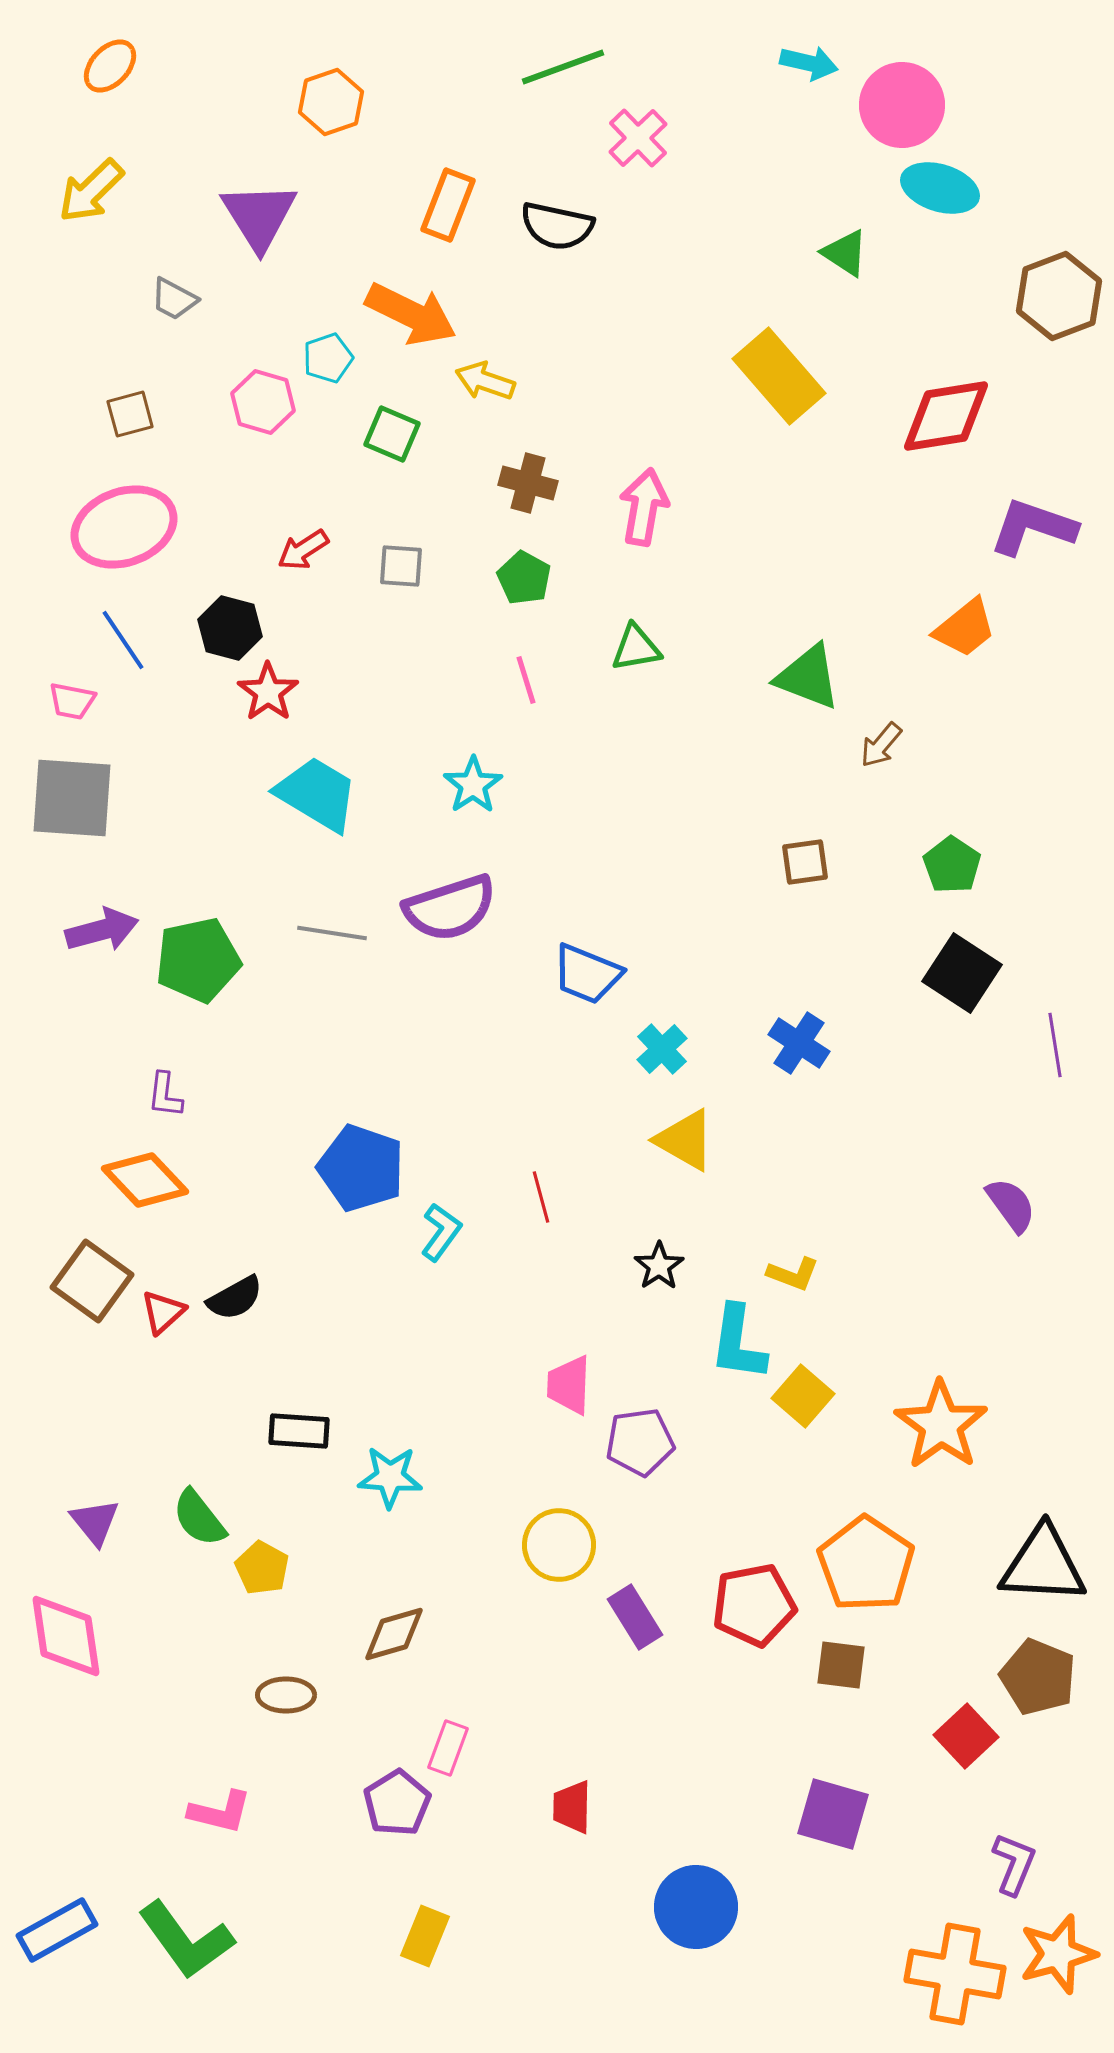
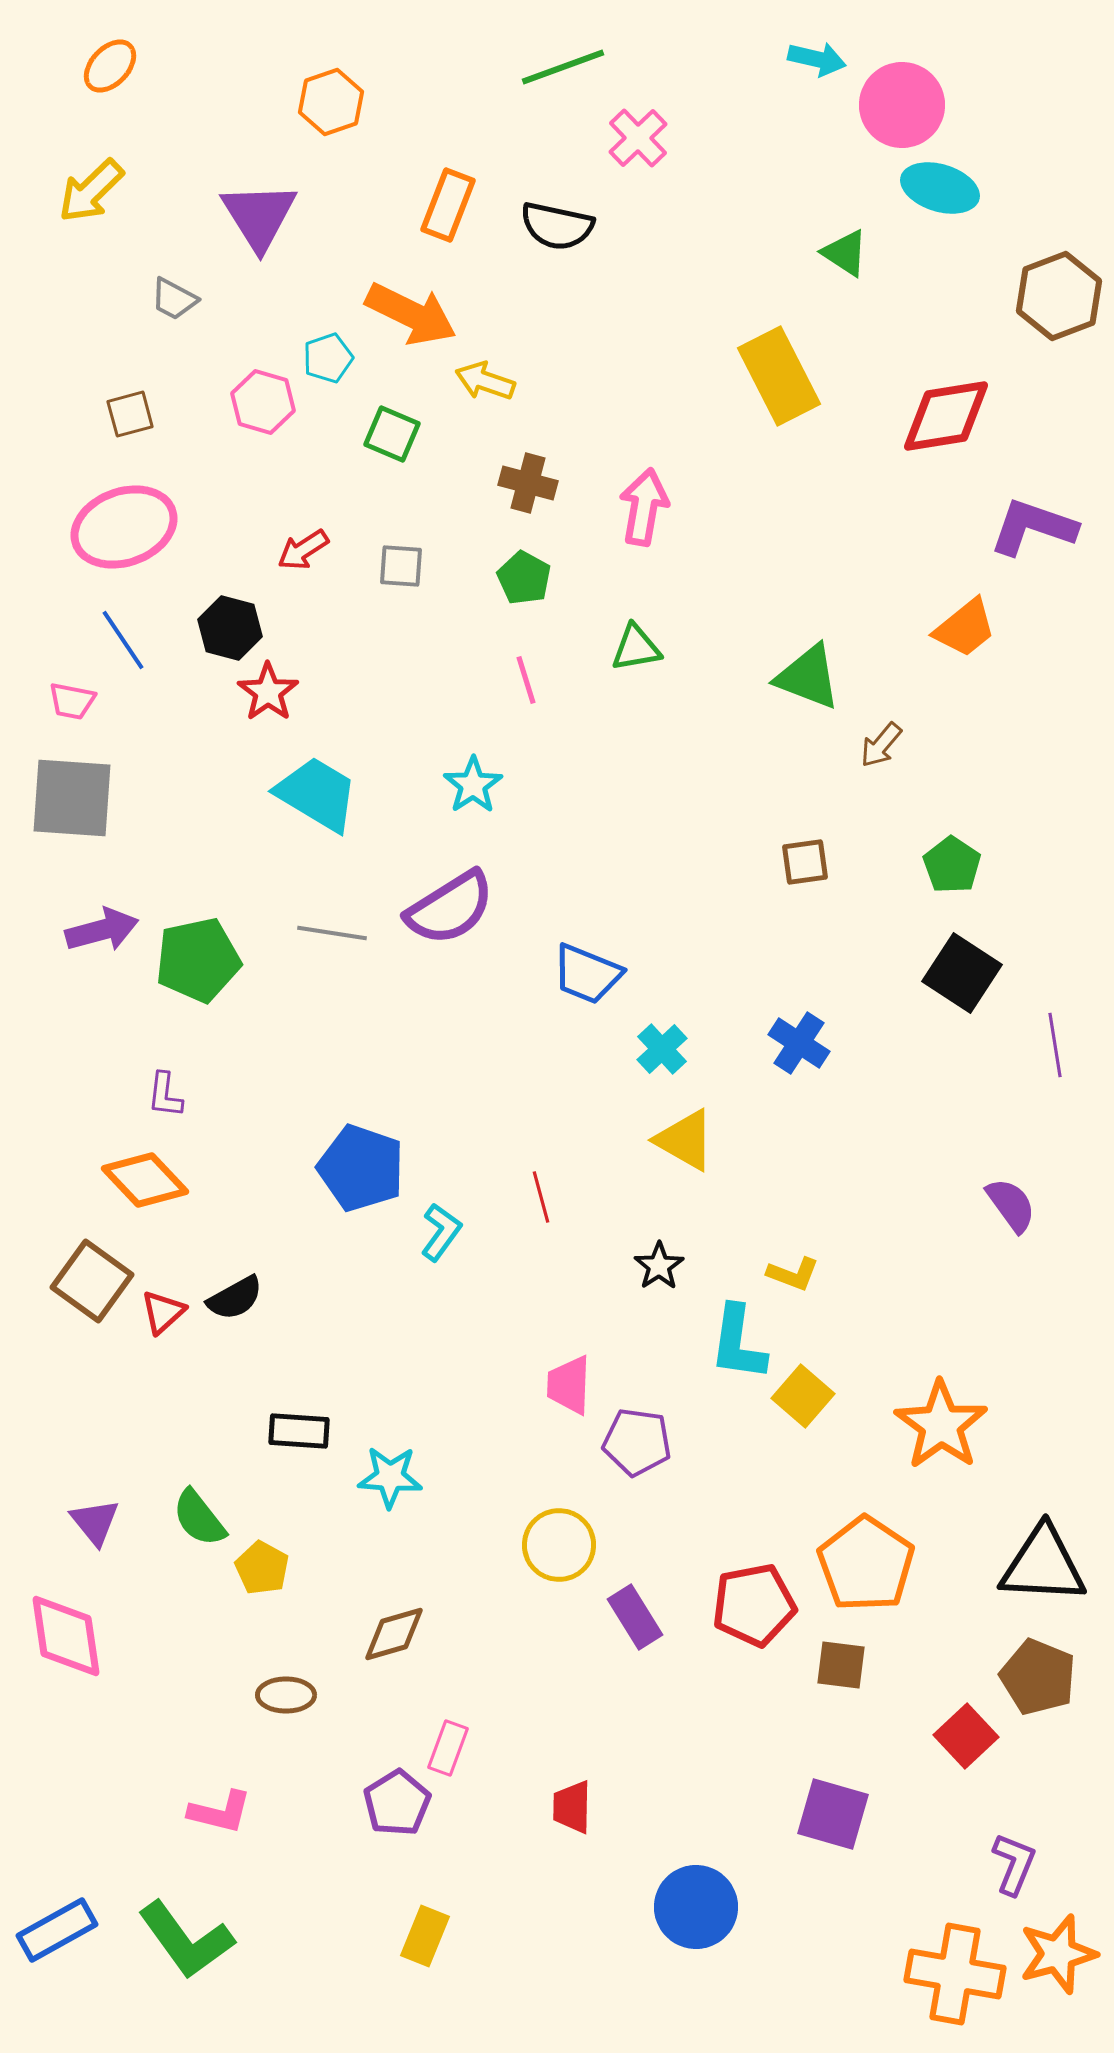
cyan arrow at (809, 63): moved 8 px right, 4 px up
yellow rectangle at (779, 376): rotated 14 degrees clockwise
purple semicircle at (450, 908): rotated 14 degrees counterclockwise
purple pentagon at (640, 1442): moved 3 px left; rotated 16 degrees clockwise
